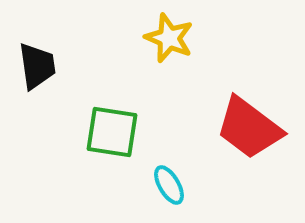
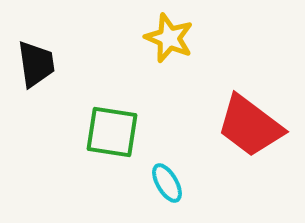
black trapezoid: moved 1 px left, 2 px up
red trapezoid: moved 1 px right, 2 px up
cyan ellipse: moved 2 px left, 2 px up
